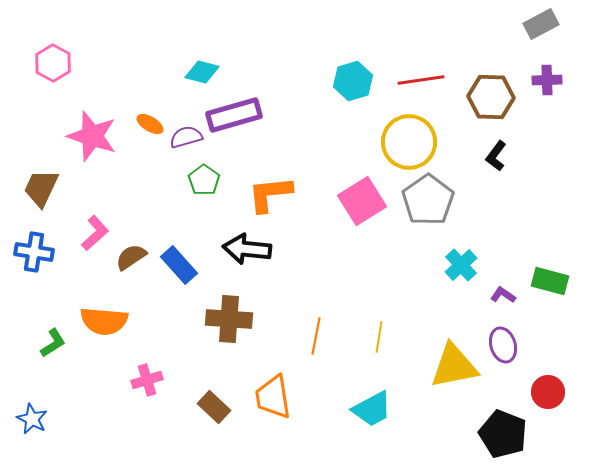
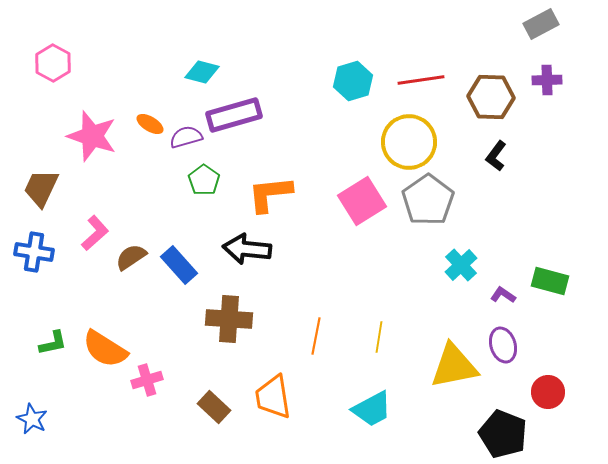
orange semicircle: moved 1 px right, 28 px down; rotated 27 degrees clockwise
green L-shape: rotated 20 degrees clockwise
